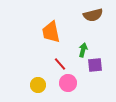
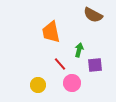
brown semicircle: rotated 42 degrees clockwise
green arrow: moved 4 px left
pink circle: moved 4 px right
